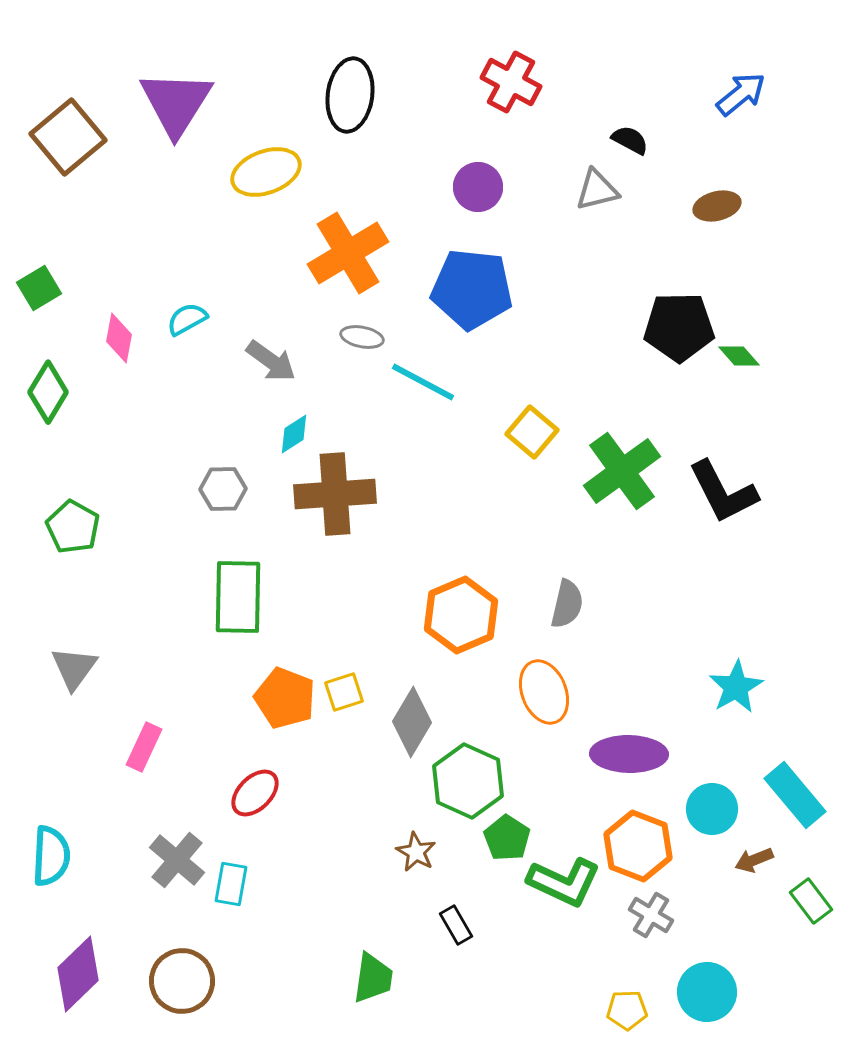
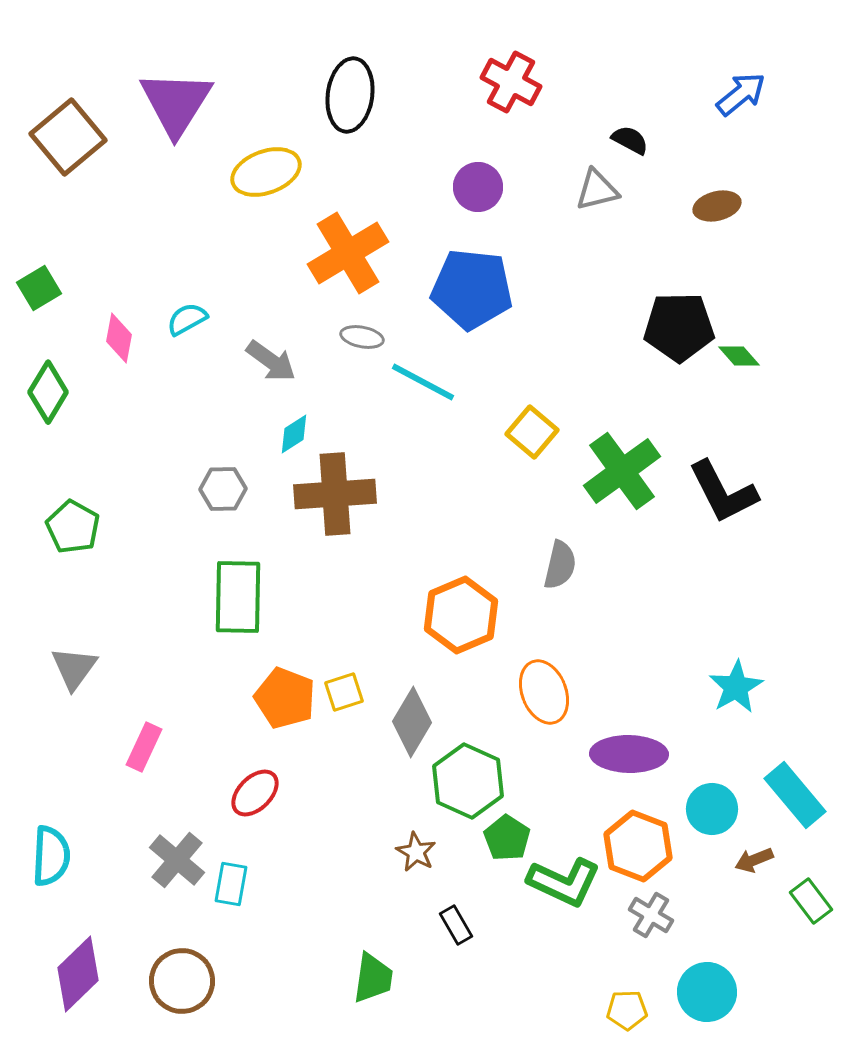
gray semicircle at (567, 604): moved 7 px left, 39 px up
